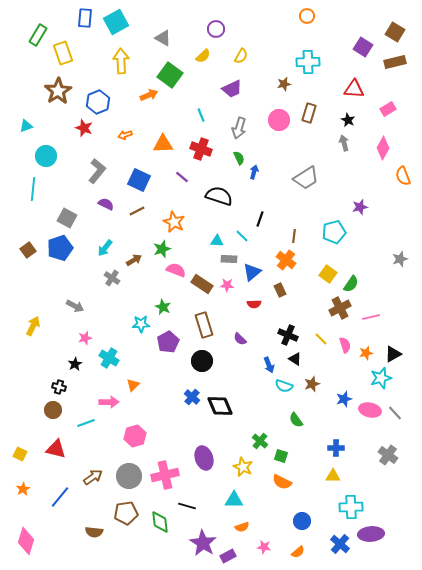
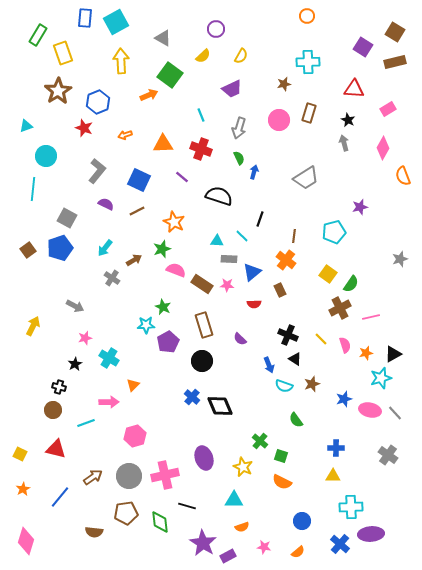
cyan star at (141, 324): moved 5 px right, 1 px down
